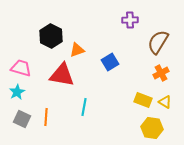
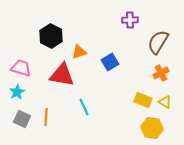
orange triangle: moved 2 px right, 2 px down
cyan line: rotated 36 degrees counterclockwise
